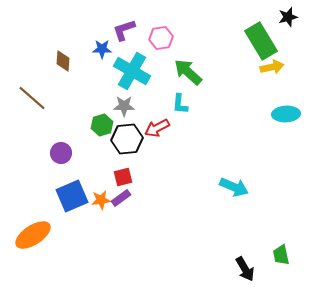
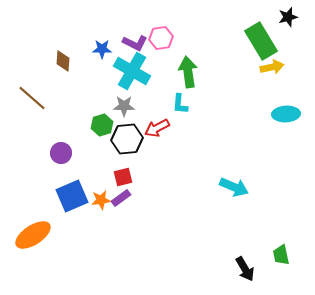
purple L-shape: moved 11 px right, 13 px down; rotated 135 degrees counterclockwise
green arrow: rotated 40 degrees clockwise
